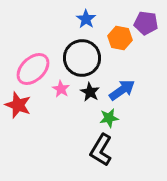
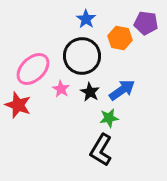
black circle: moved 2 px up
